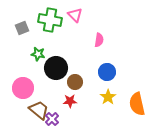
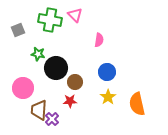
gray square: moved 4 px left, 2 px down
brown trapezoid: rotated 125 degrees counterclockwise
